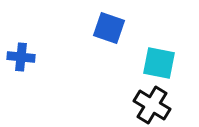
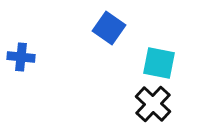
blue square: rotated 16 degrees clockwise
black cross: moved 1 px right, 1 px up; rotated 12 degrees clockwise
